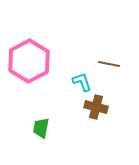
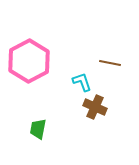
brown line: moved 1 px right, 1 px up
brown cross: moved 1 px left; rotated 10 degrees clockwise
green trapezoid: moved 3 px left, 1 px down
